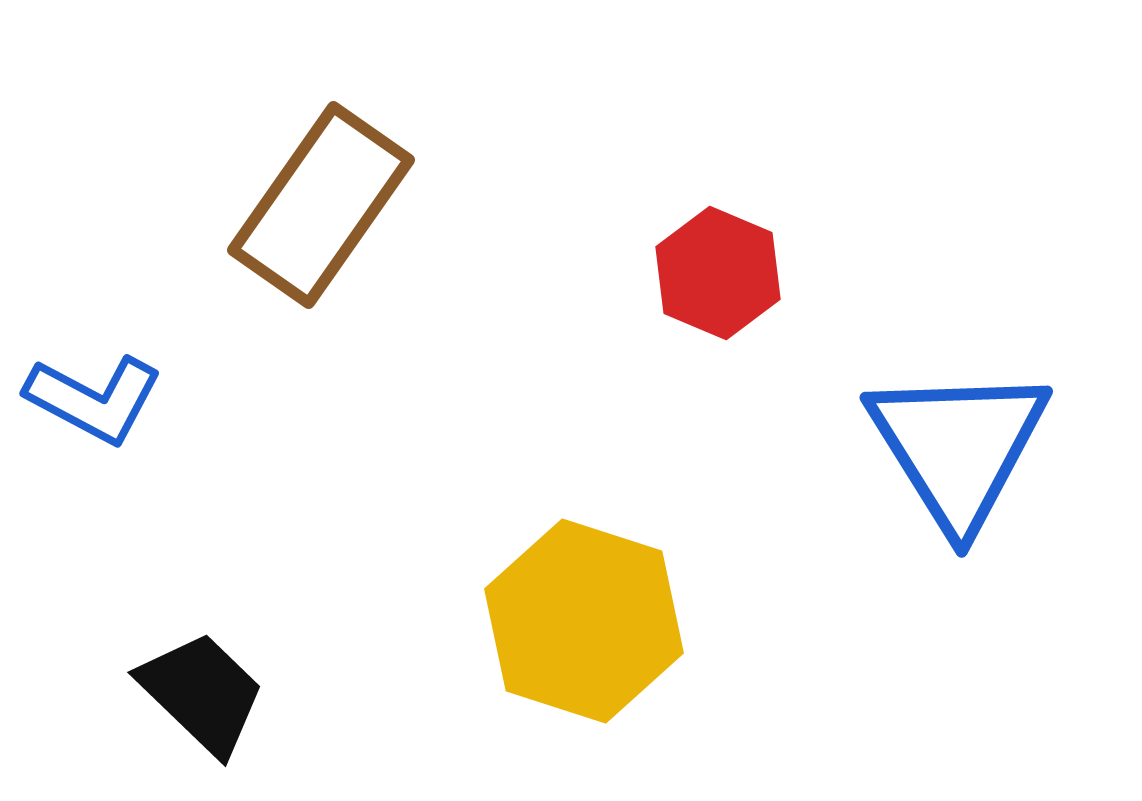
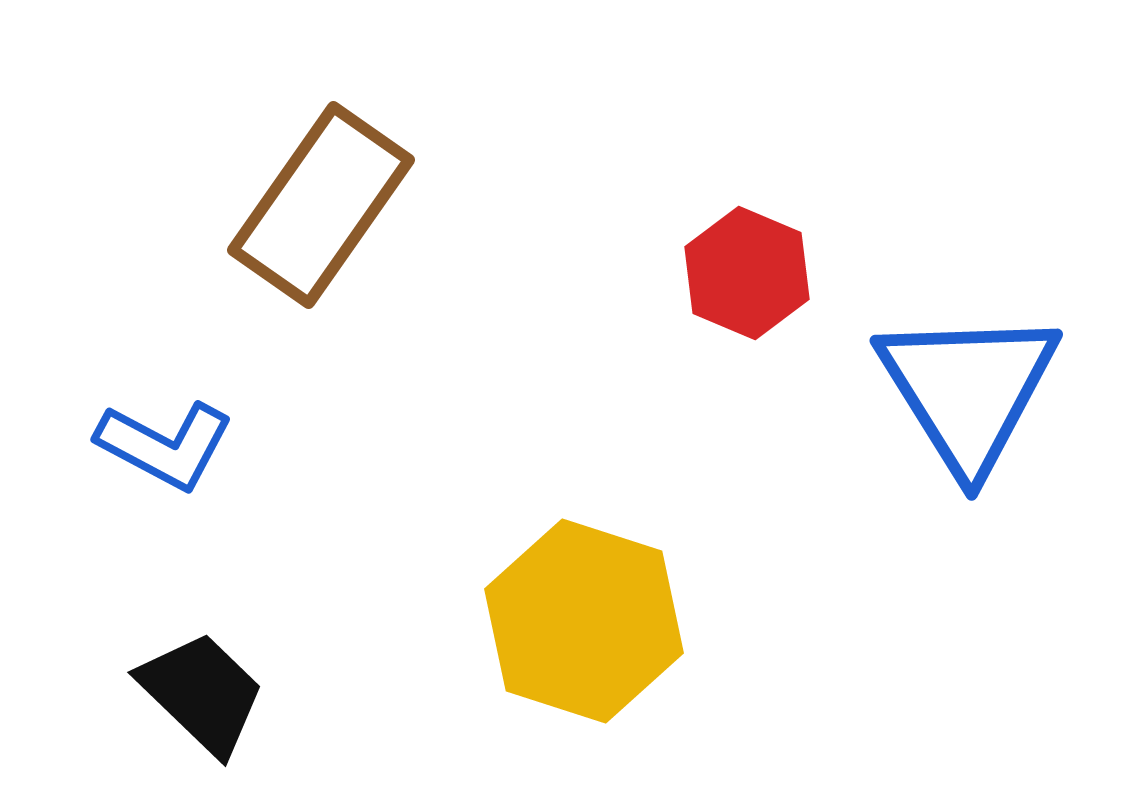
red hexagon: moved 29 px right
blue L-shape: moved 71 px right, 46 px down
blue triangle: moved 10 px right, 57 px up
